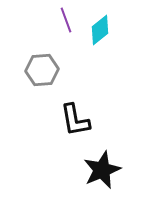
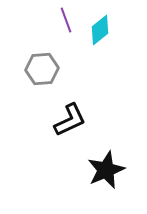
gray hexagon: moved 1 px up
black L-shape: moved 5 px left; rotated 105 degrees counterclockwise
black star: moved 4 px right
